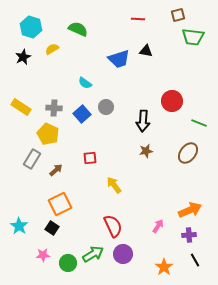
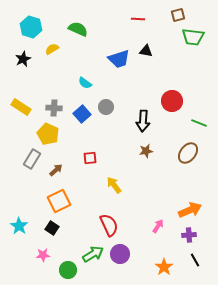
black star: moved 2 px down
orange square: moved 1 px left, 3 px up
red semicircle: moved 4 px left, 1 px up
purple circle: moved 3 px left
green circle: moved 7 px down
